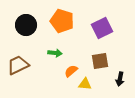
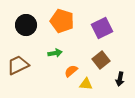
green arrow: rotated 16 degrees counterclockwise
brown square: moved 1 px right, 1 px up; rotated 30 degrees counterclockwise
yellow triangle: moved 1 px right
